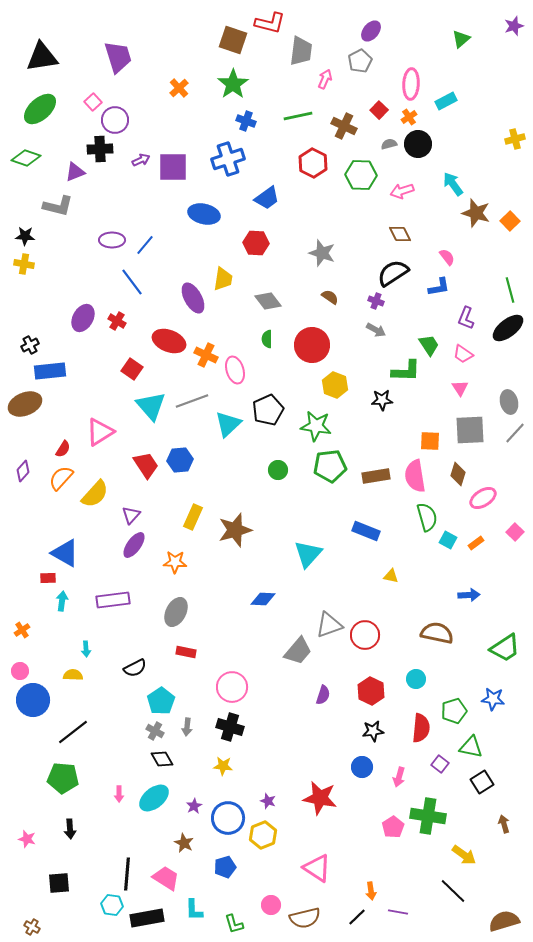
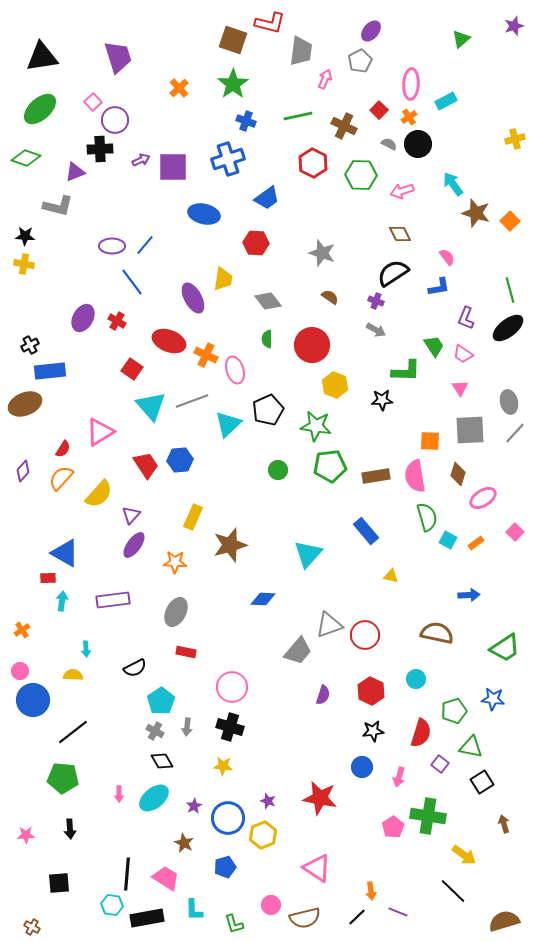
gray semicircle at (389, 144): rotated 42 degrees clockwise
purple ellipse at (112, 240): moved 6 px down
green trapezoid at (429, 345): moved 5 px right, 1 px down
yellow semicircle at (95, 494): moved 4 px right
brown star at (235, 530): moved 5 px left, 15 px down
blue rectangle at (366, 531): rotated 28 degrees clockwise
red semicircle at (421, 728): moved 5 px down; rotated 12 degrees clockwise
black diamond at (162, 759): moved 2 px down
pink star at (27, 839): moved 1 px left, 4 px up; rotated 18 degrees counterclockwise
purple line at (398, 912): rotated 12 degrees clockwise
